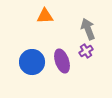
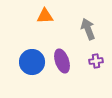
purple cross: moved 10 px right, 10 px down; rotated 24 degrees clockwise
